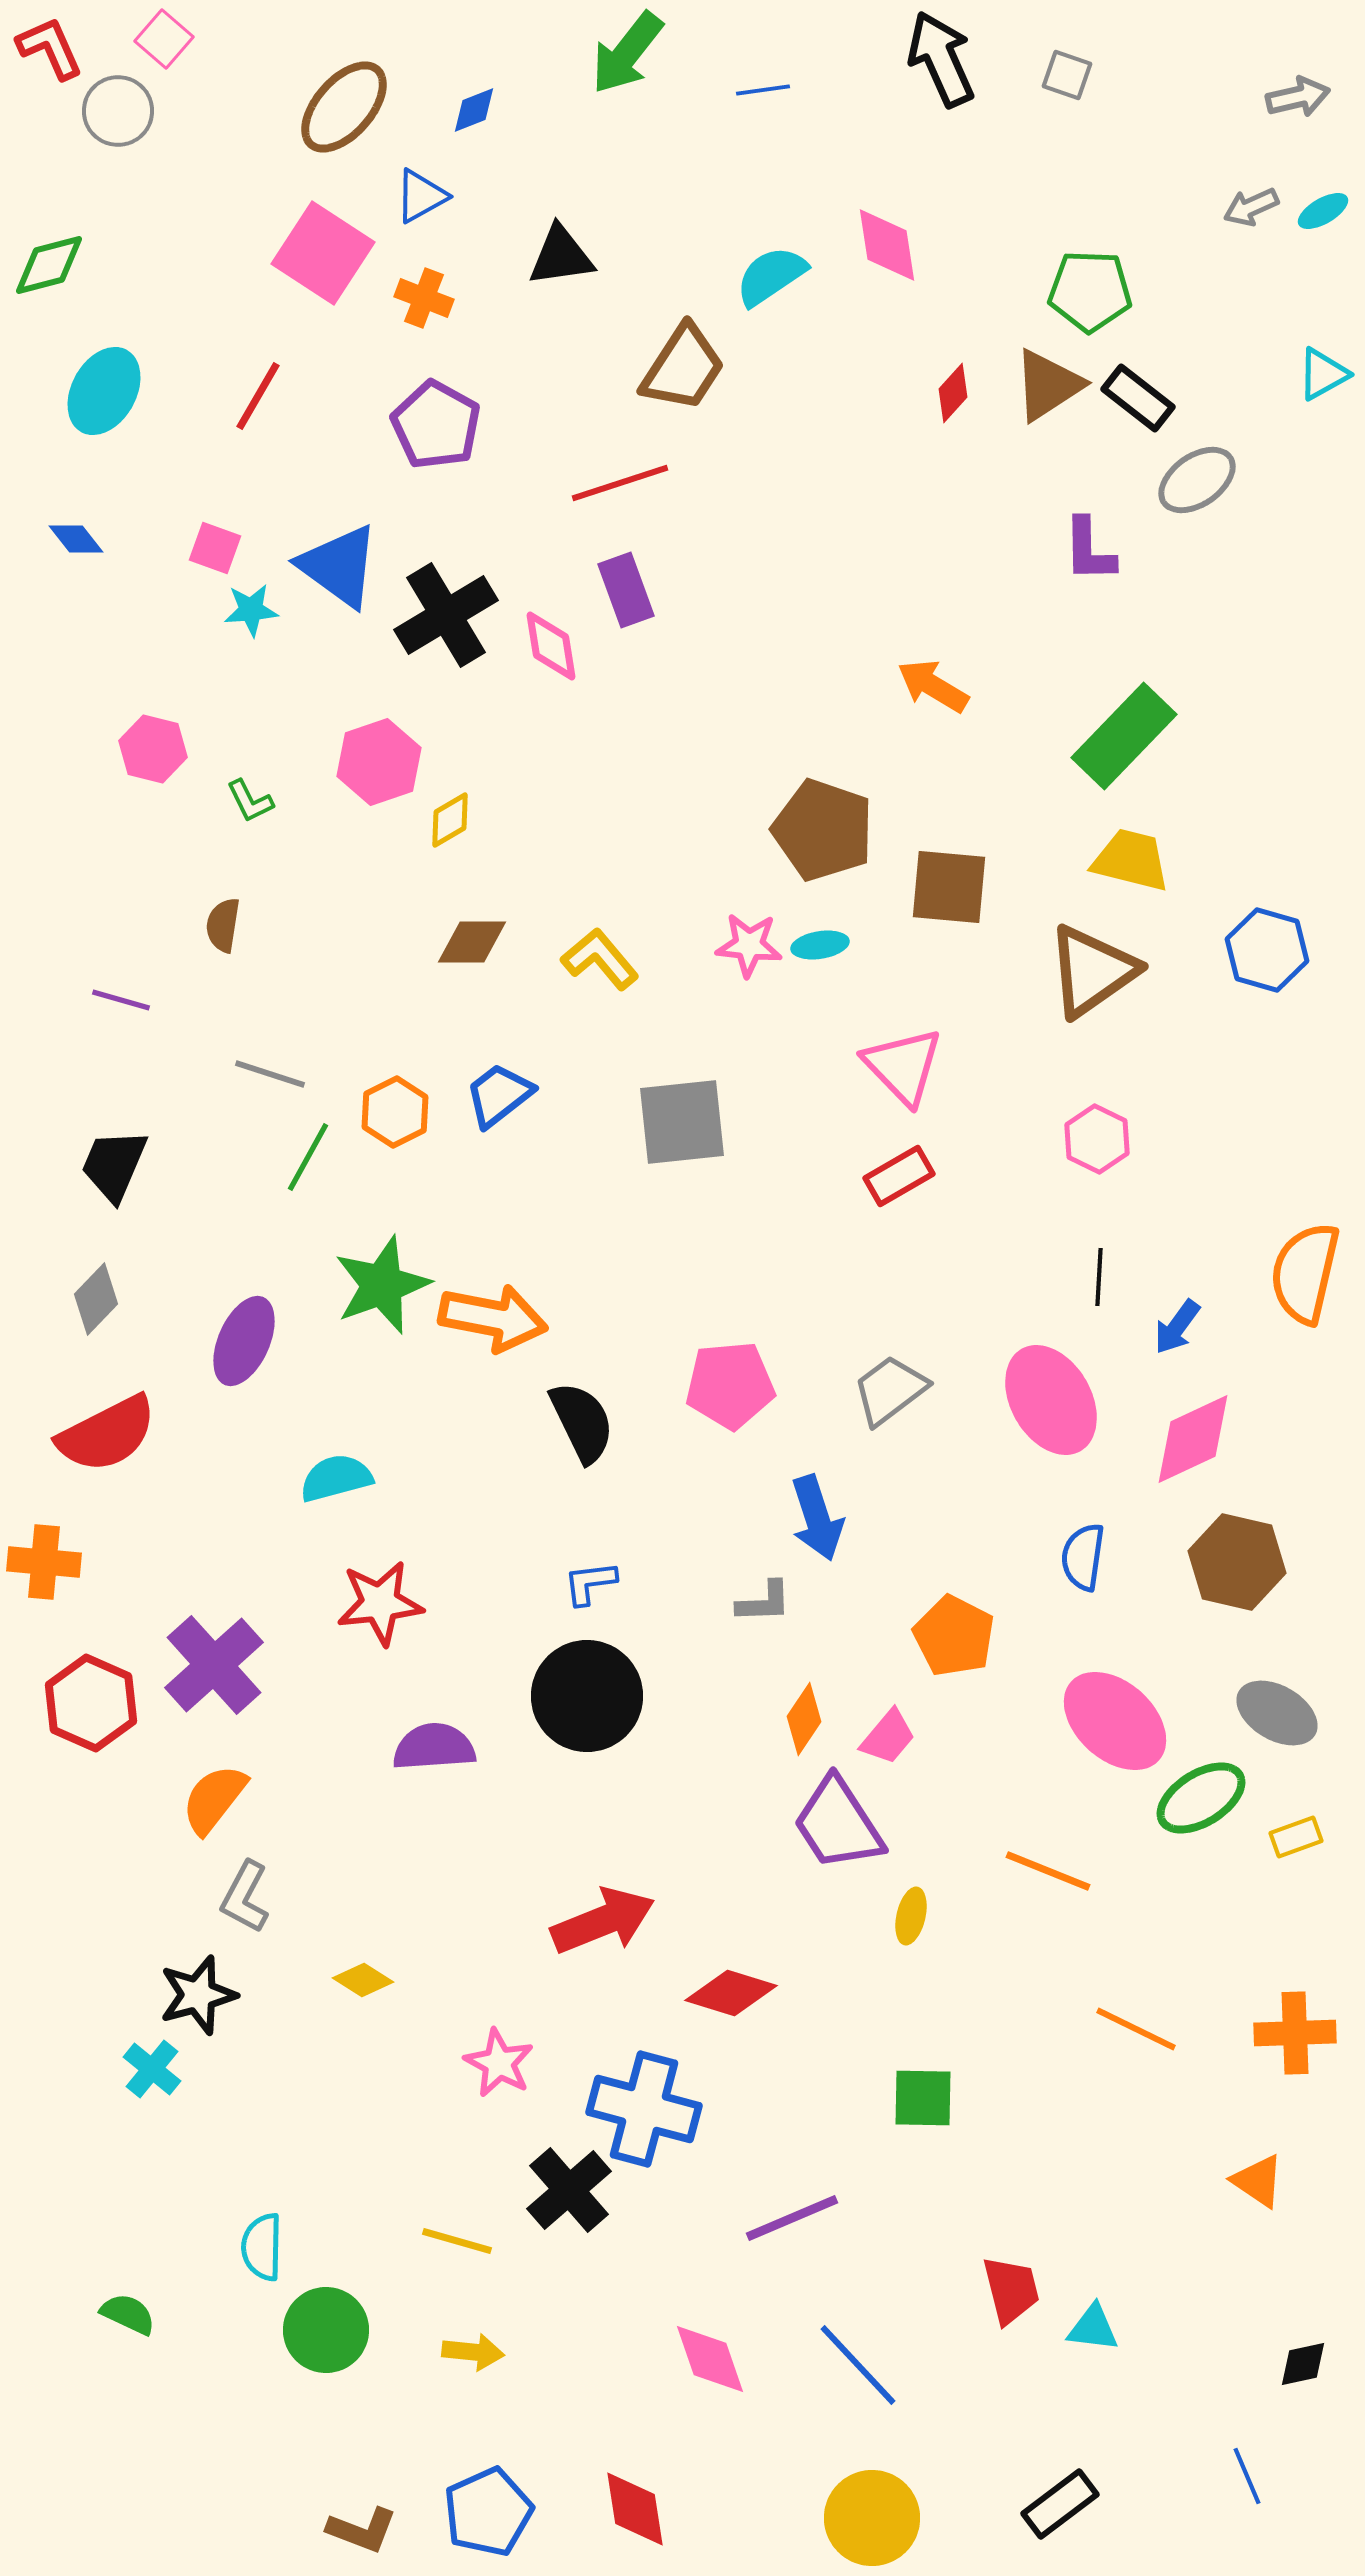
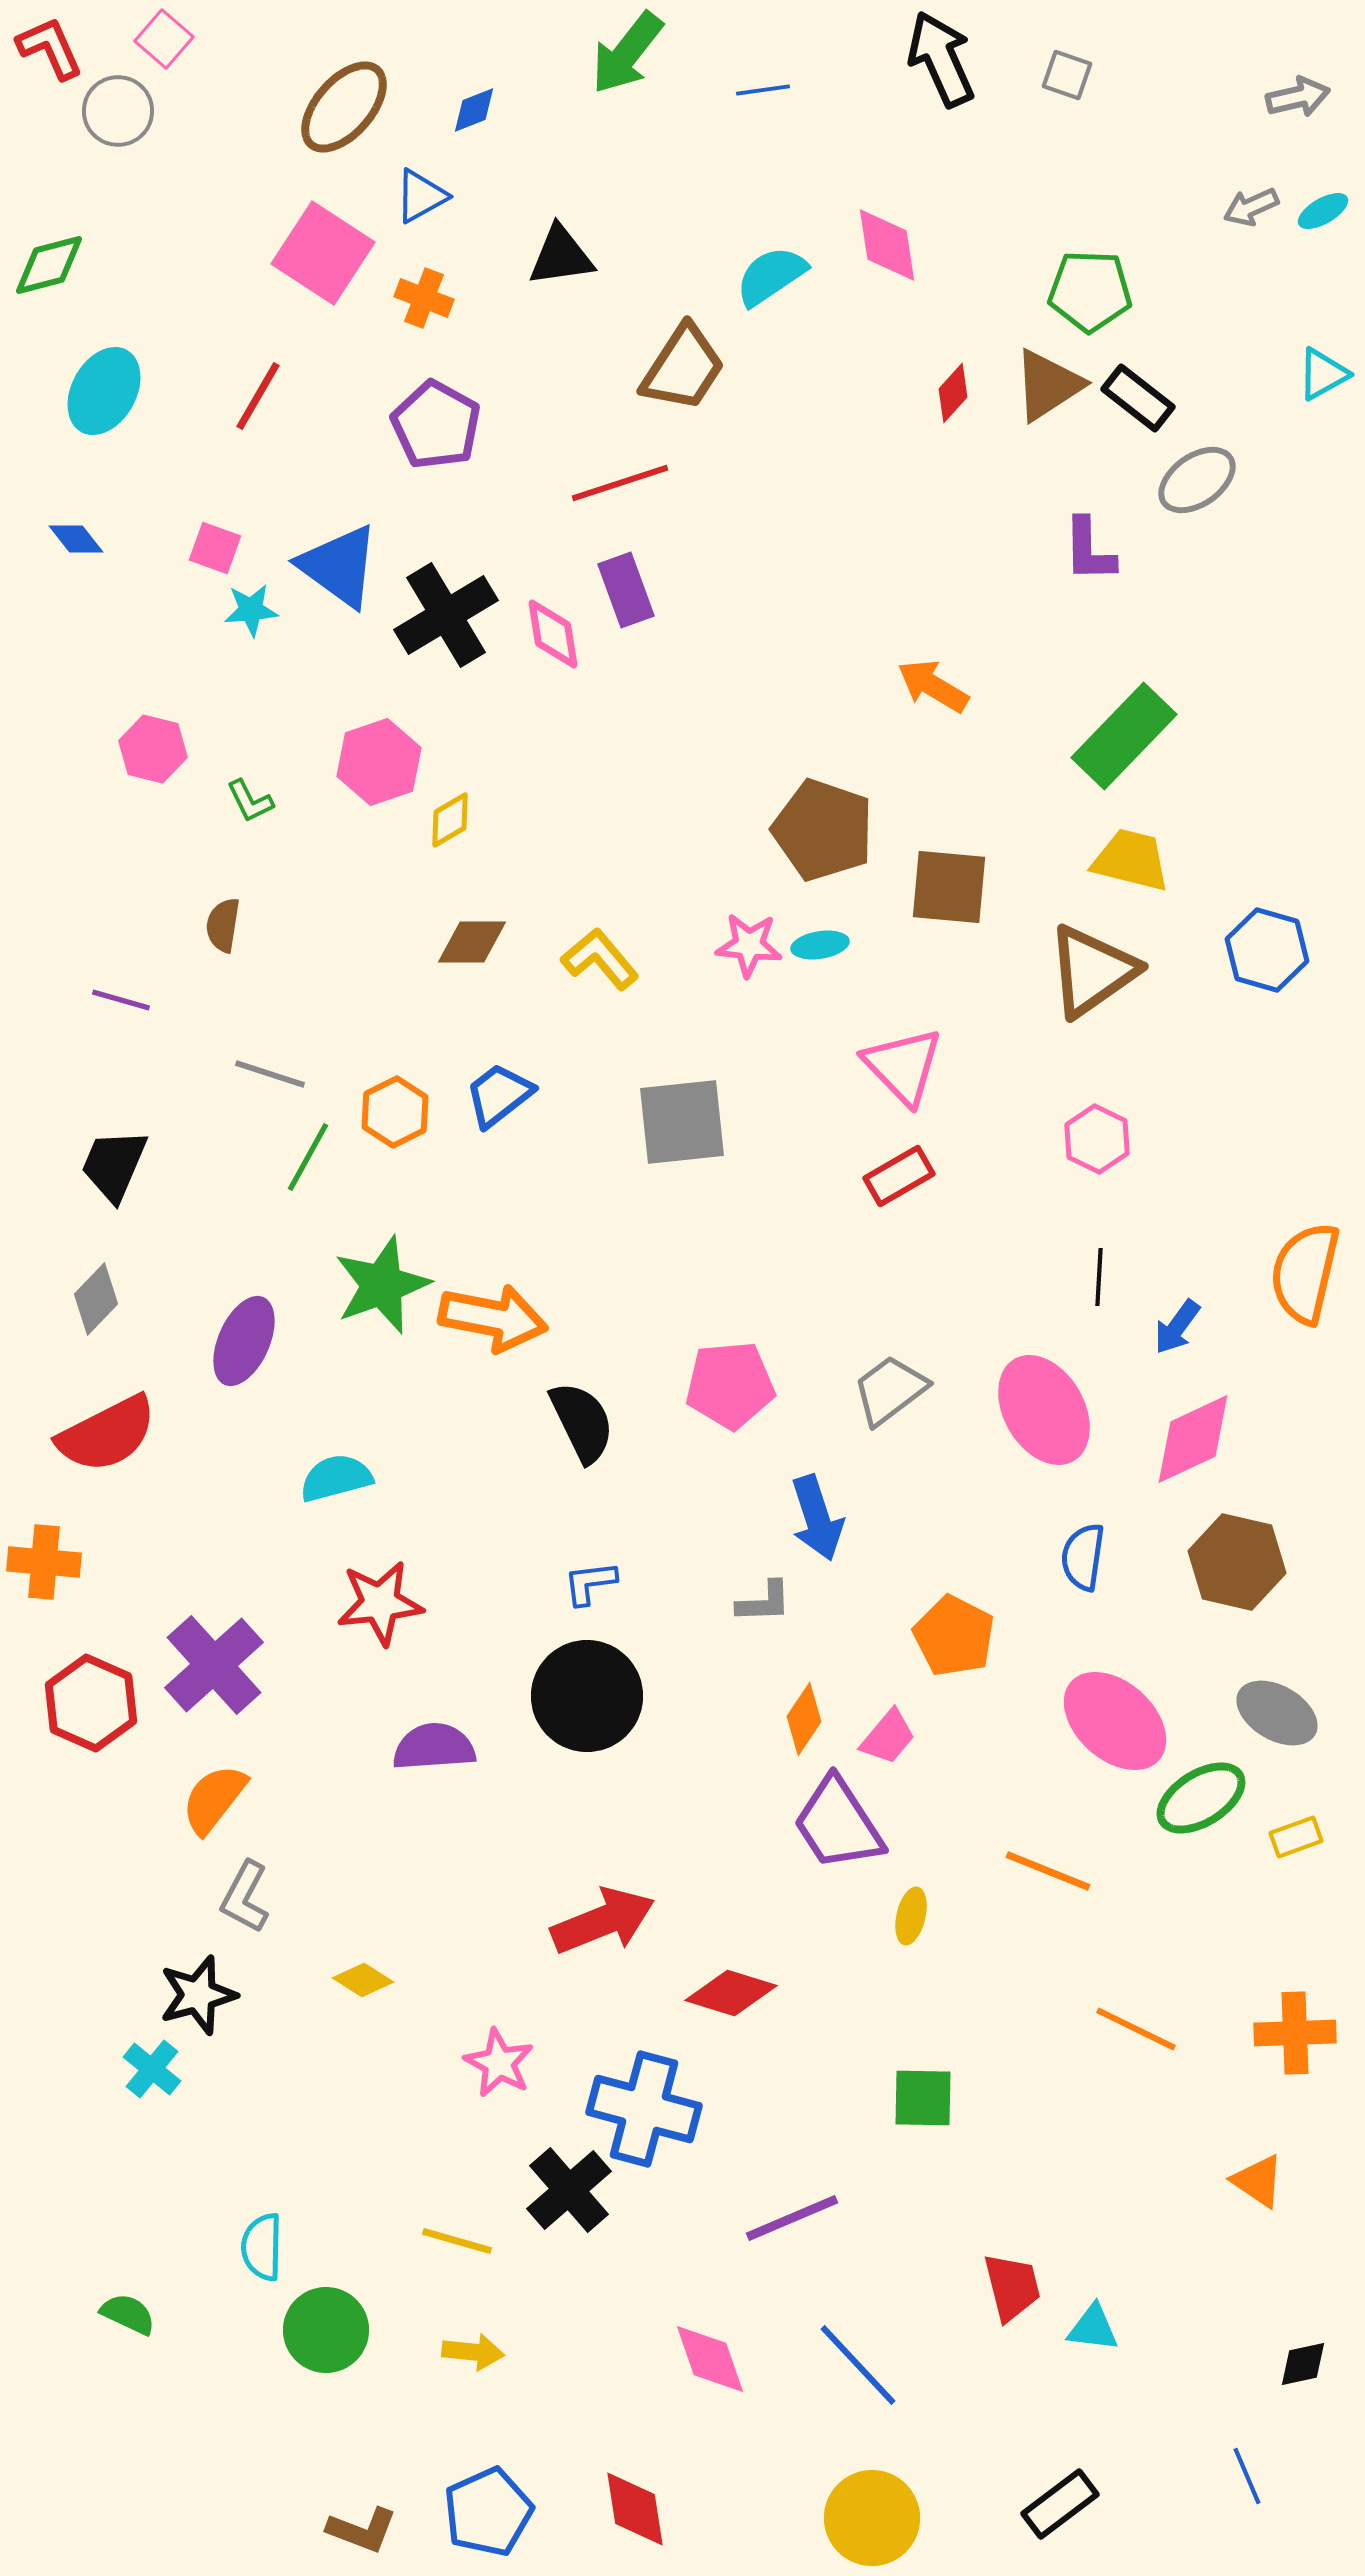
pink diamond at (551, 646): moved 2 px right, 12 px up
pink ellipse at (1051, 1400): moved 7 px left, 10 px down
red trapezoid at (1011, 2290): moved 1 px right, 3 px up
